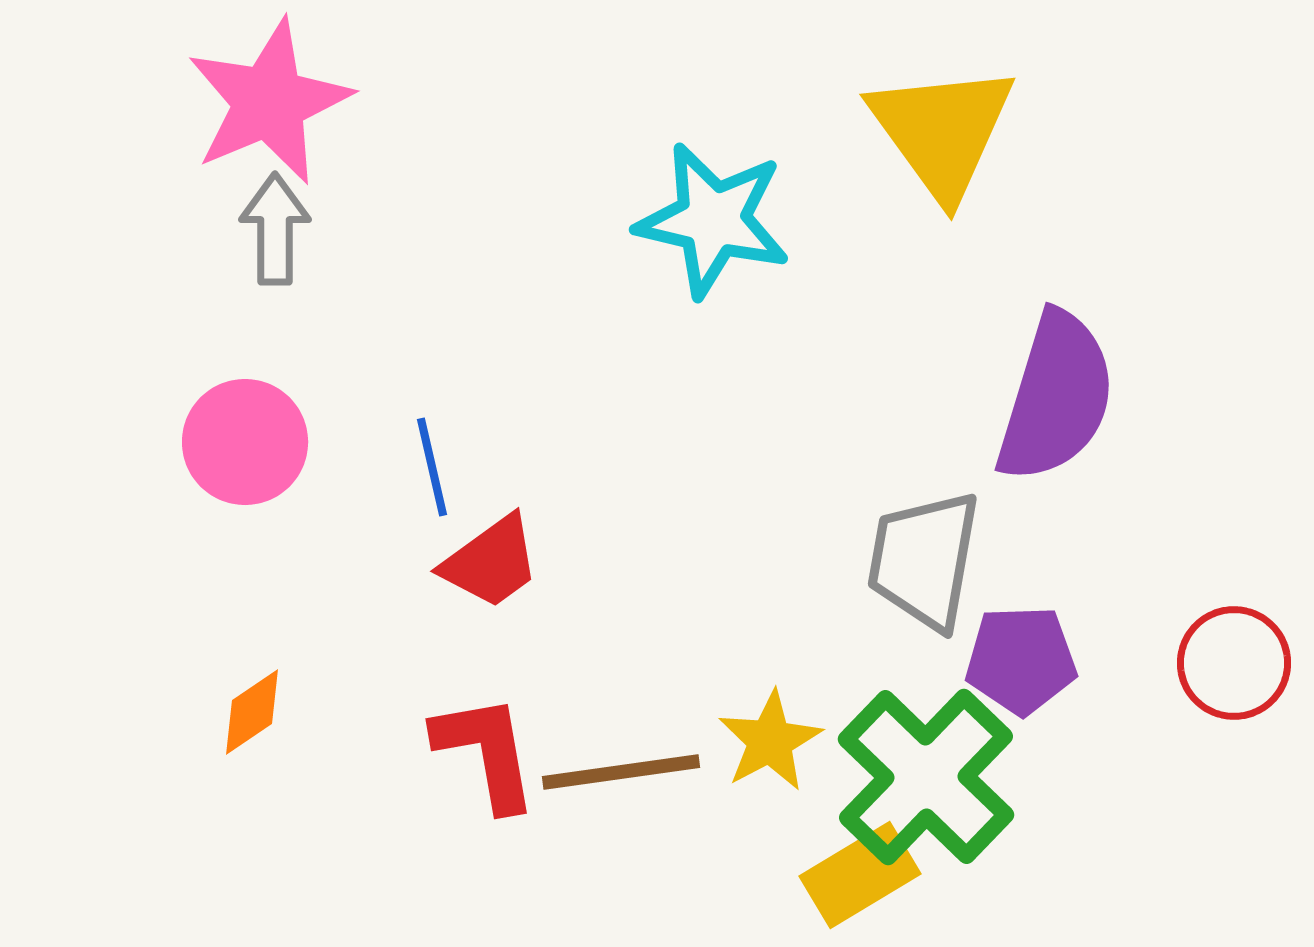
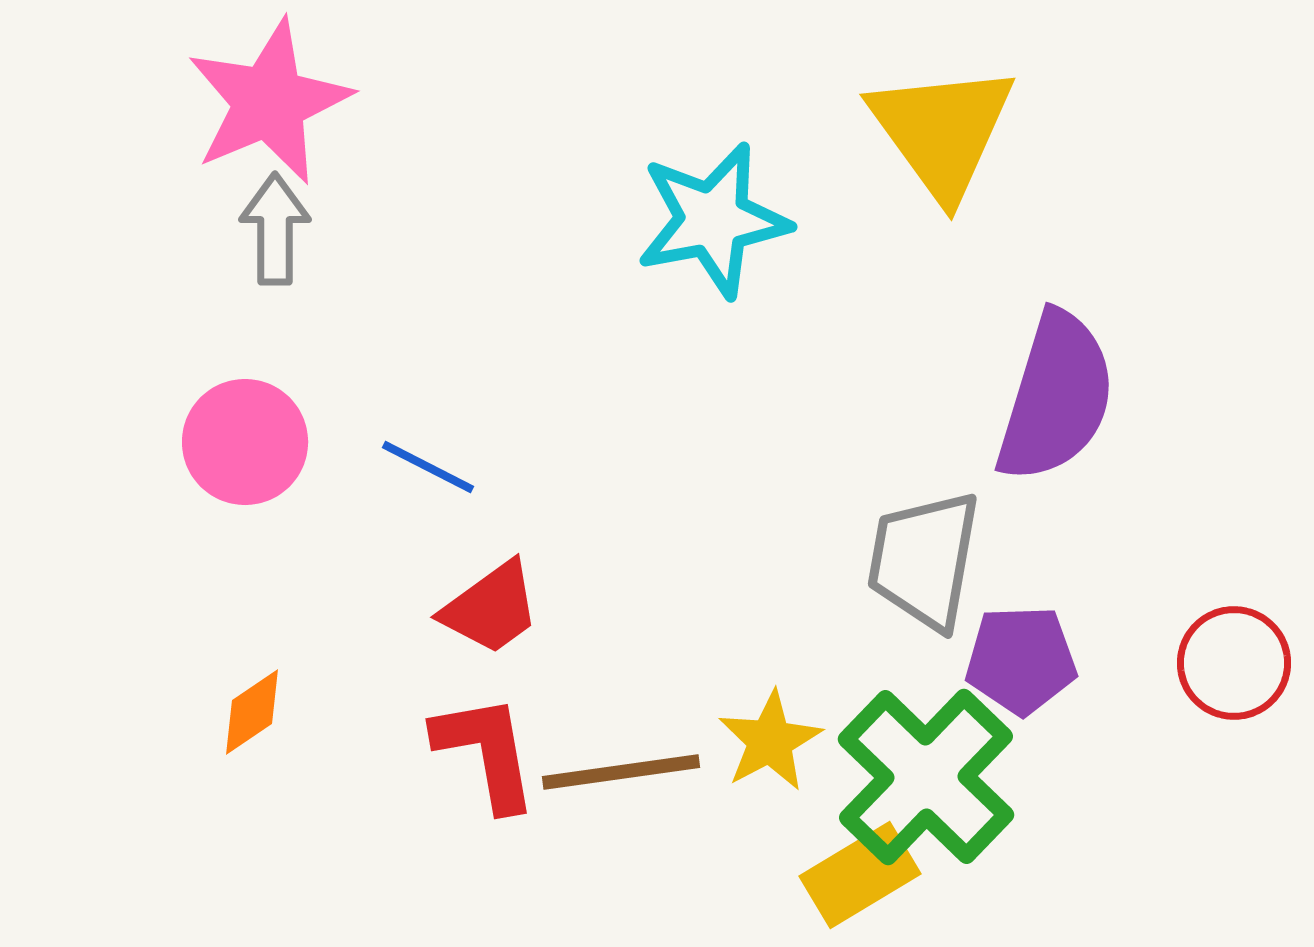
cyan star: rotated 24 degrees counterclockwise
blue line: moved 4 px left; rotated 50 degrees counterclockwise
red trapezoid: moved 46 px down
